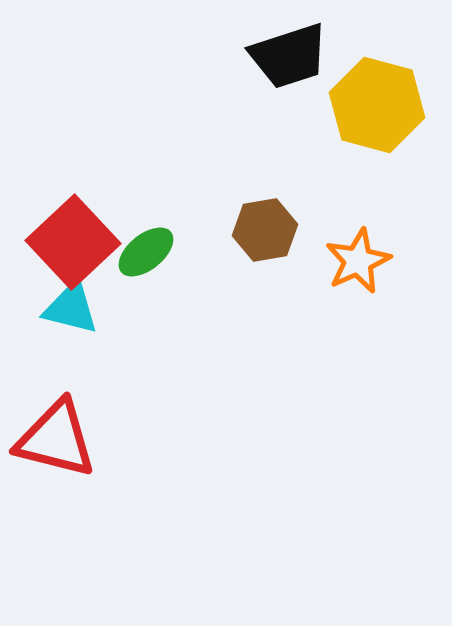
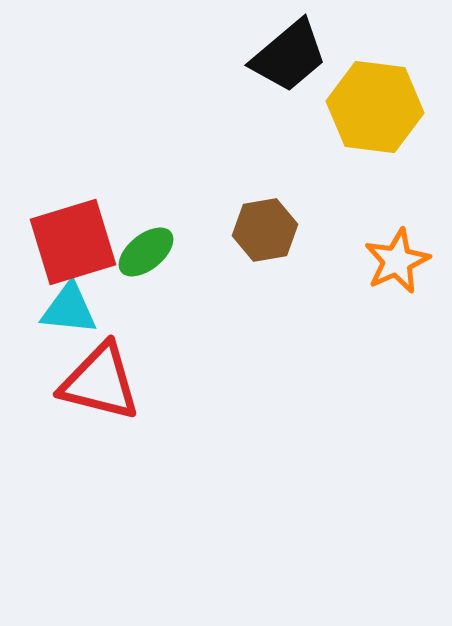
black trapezoid: rotated 22 degrees counterclockwise
yellow hexagon: moved 2 px left, 2 px down; rotated 8 degrees counterclockwise
red square: rotated 26 degrees clockwise
orange star: moved 39 px right
cyan triangle: moved 2 px left, 1 px down; rotated 8 degrees counterclockwise
red triangle: moved 44 px right, 57 px up
